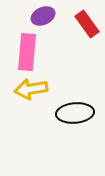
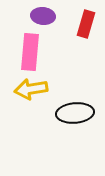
purple ellipse: rotated 30 degrees clockwise
red rectangle: moved 1 px left; rotated 52 degrees clockwise
pink rectangle: moved 3 px right
